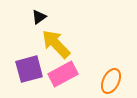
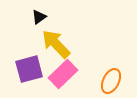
pink rectangle: rotated 16 degrees counterclockwise
